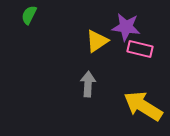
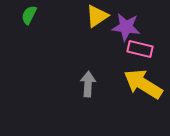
yellow triangle: moved 25 px up
yellow arrow: moved 22 px up
